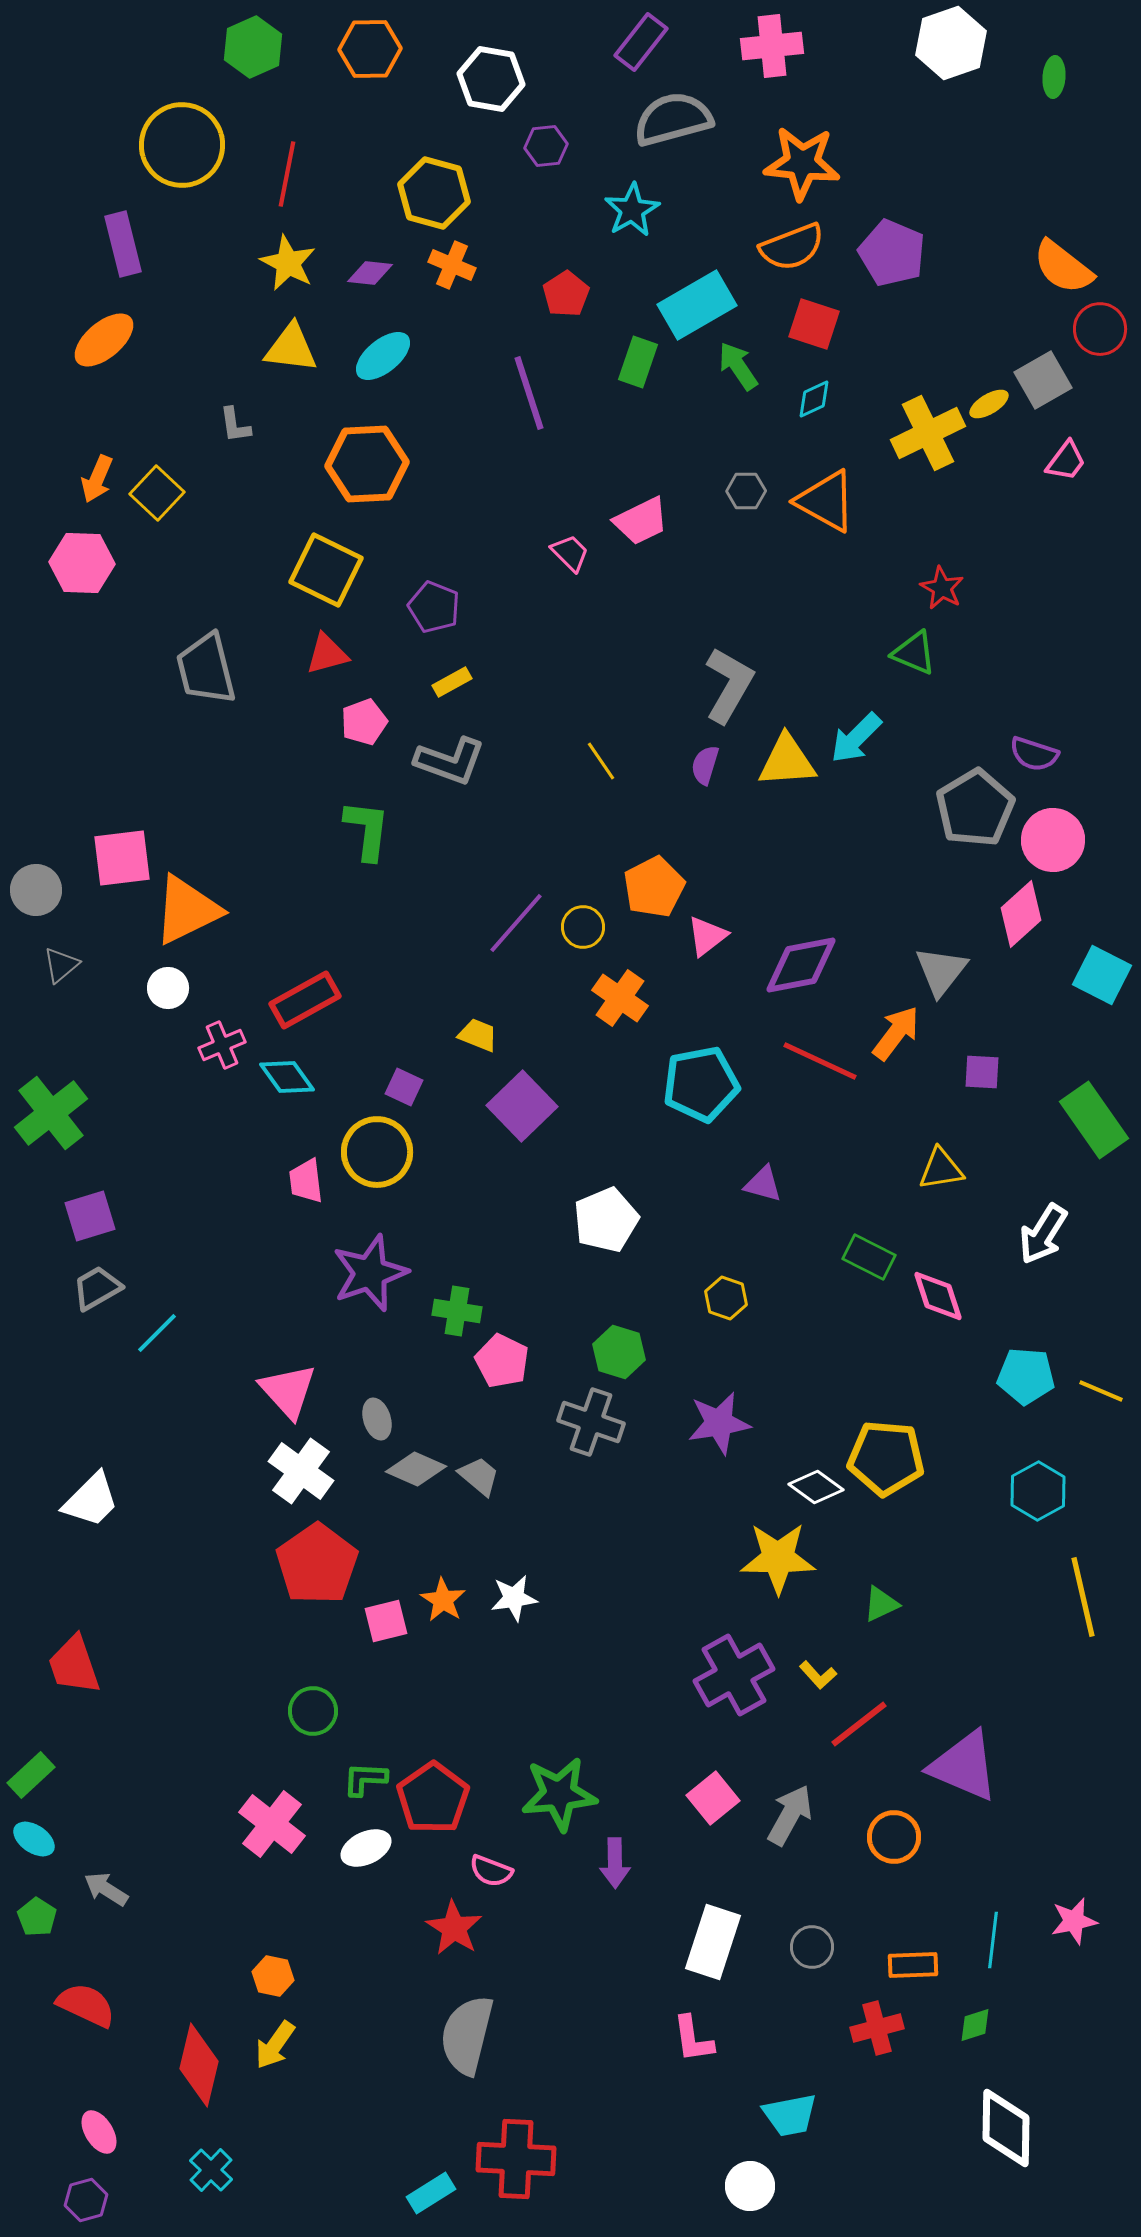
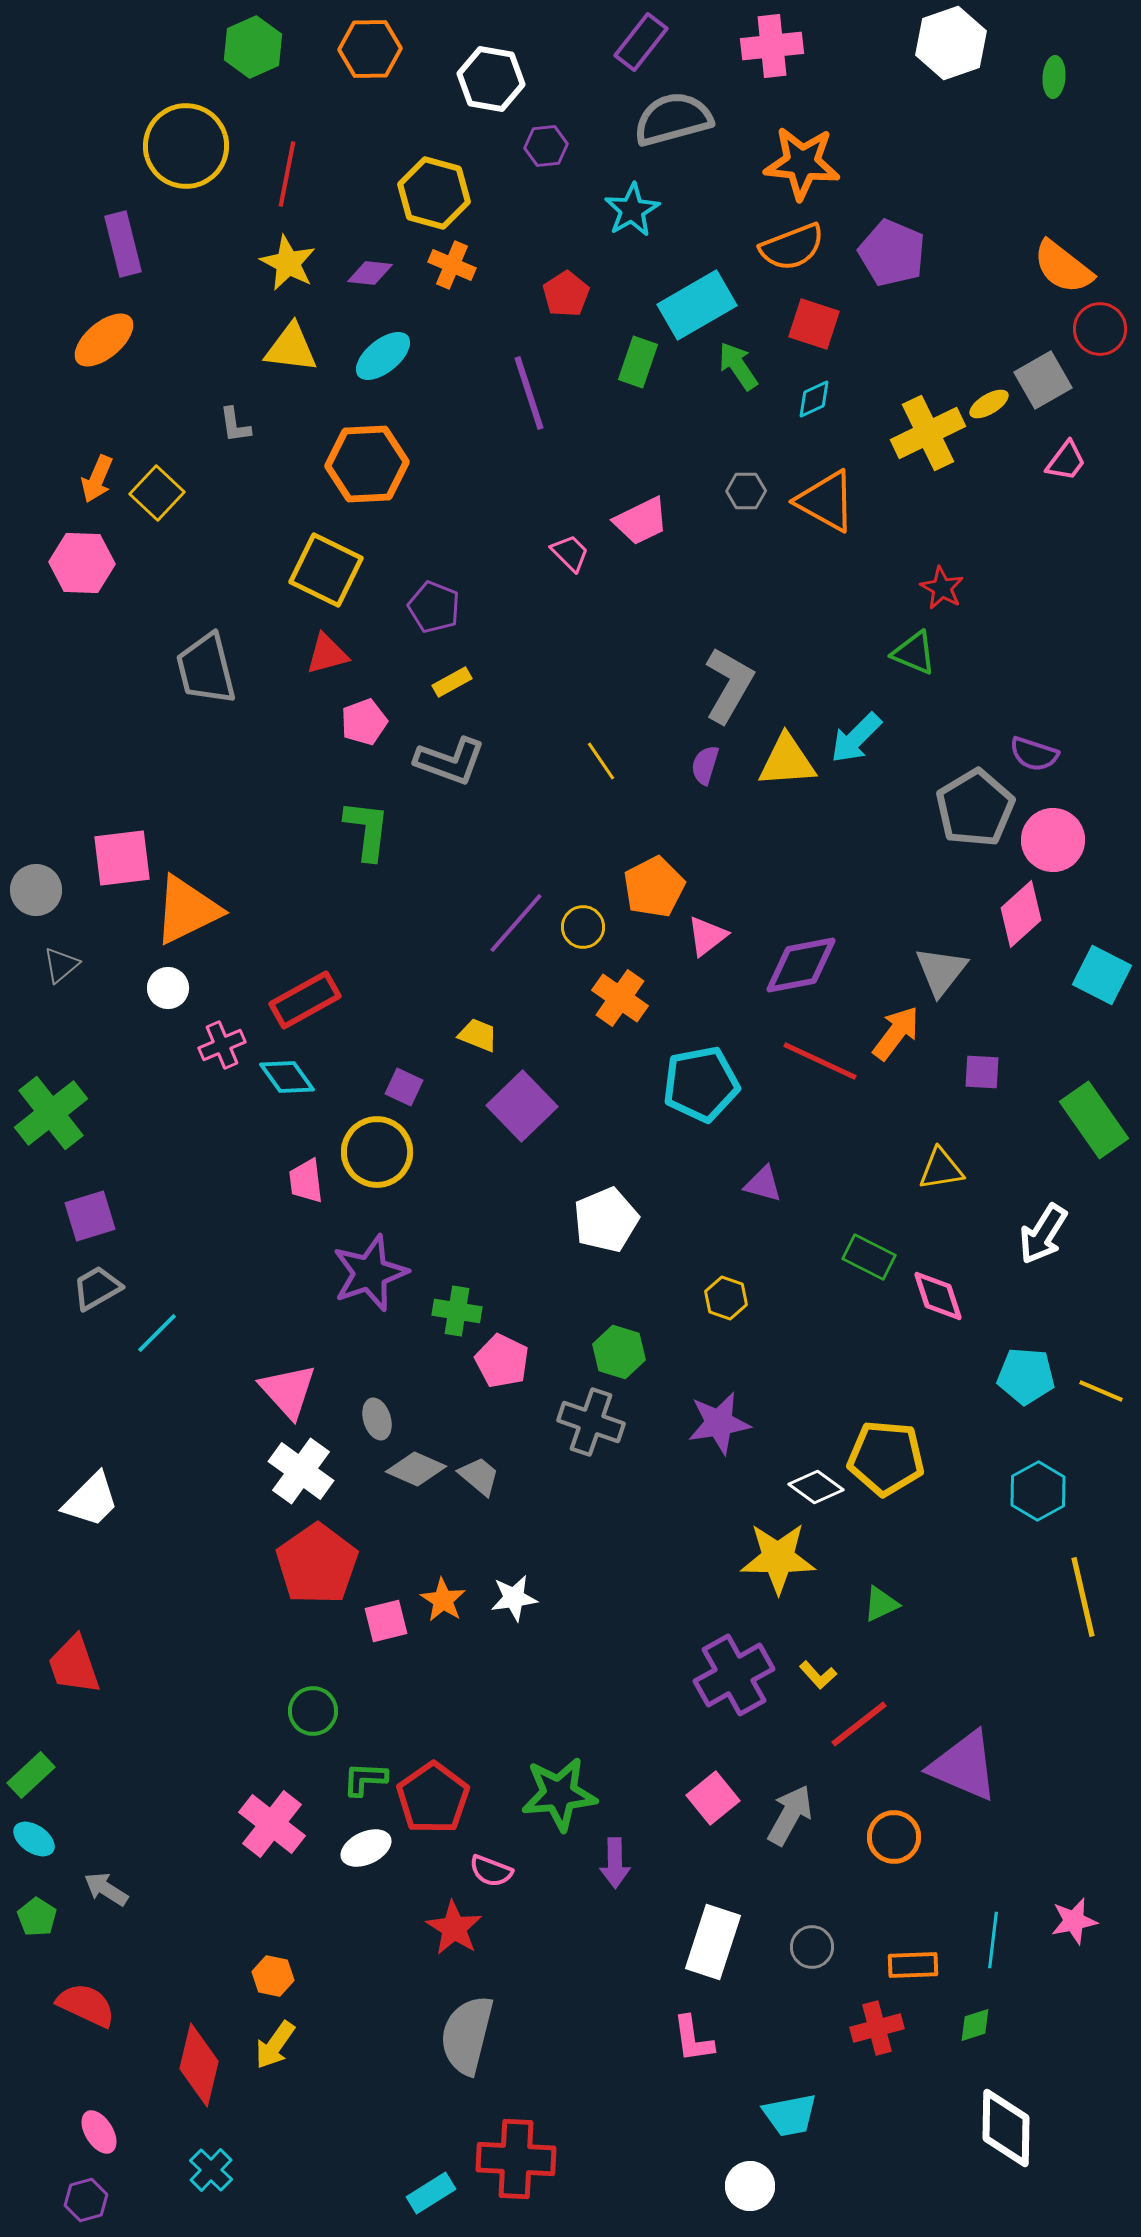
yellow circle at (182, 145): moved 4 px right, 1 px down
